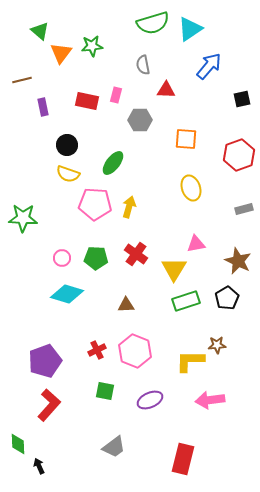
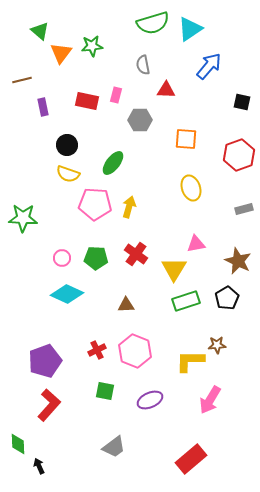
black square at (242, 99): moved 3 px down; rotated 24 degrees clockwise
cyan diamond at (67, 294): rotated 8 degrees clockwise
pink arrow at (210, 400): rotated 52 degrees counterclockwise
red rectangle at (183, 459): moved 8 px right; rotated 36 degrees clockwise
